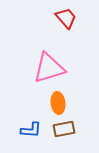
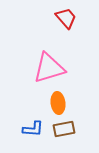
blue L-shape: moved 2 px right, 1 px up
